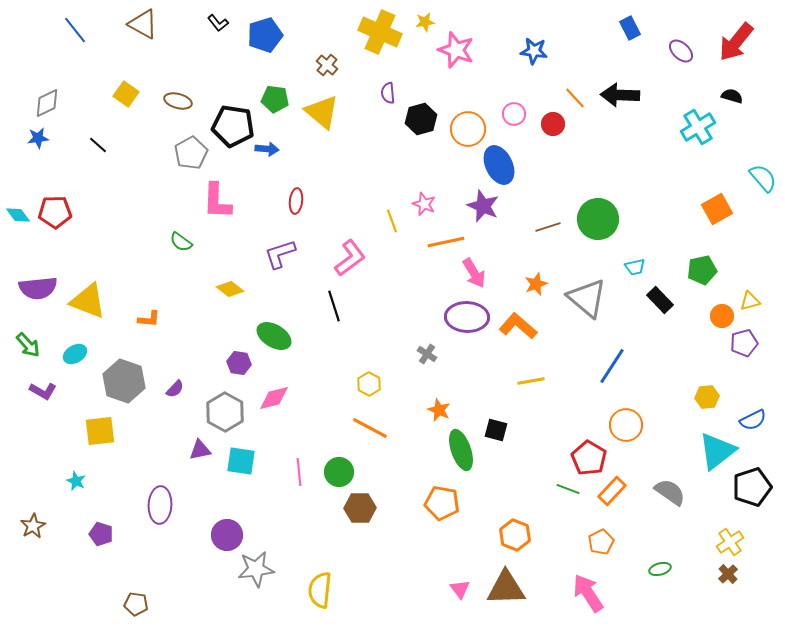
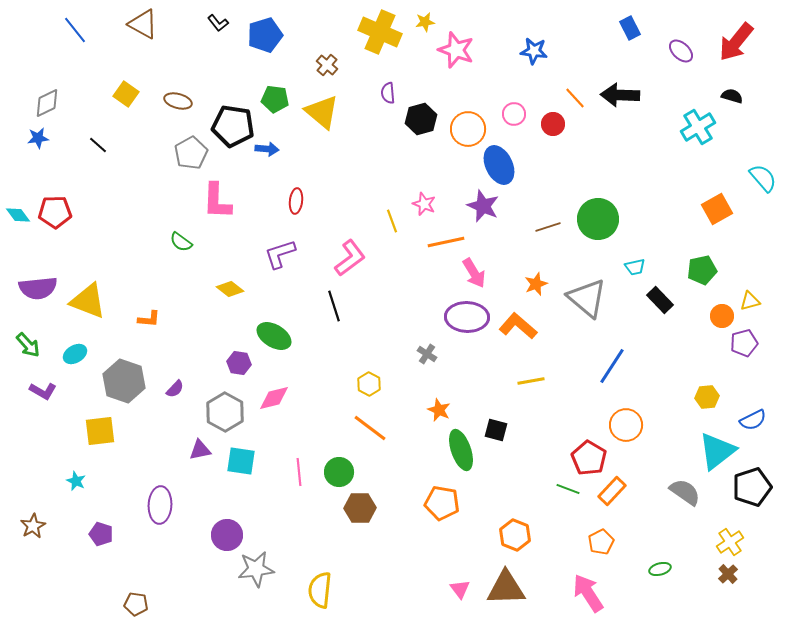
orange line at (370, 428): rotated 9 degrees clockwise
gray semicircle at (670, 492): moved 15 px right
